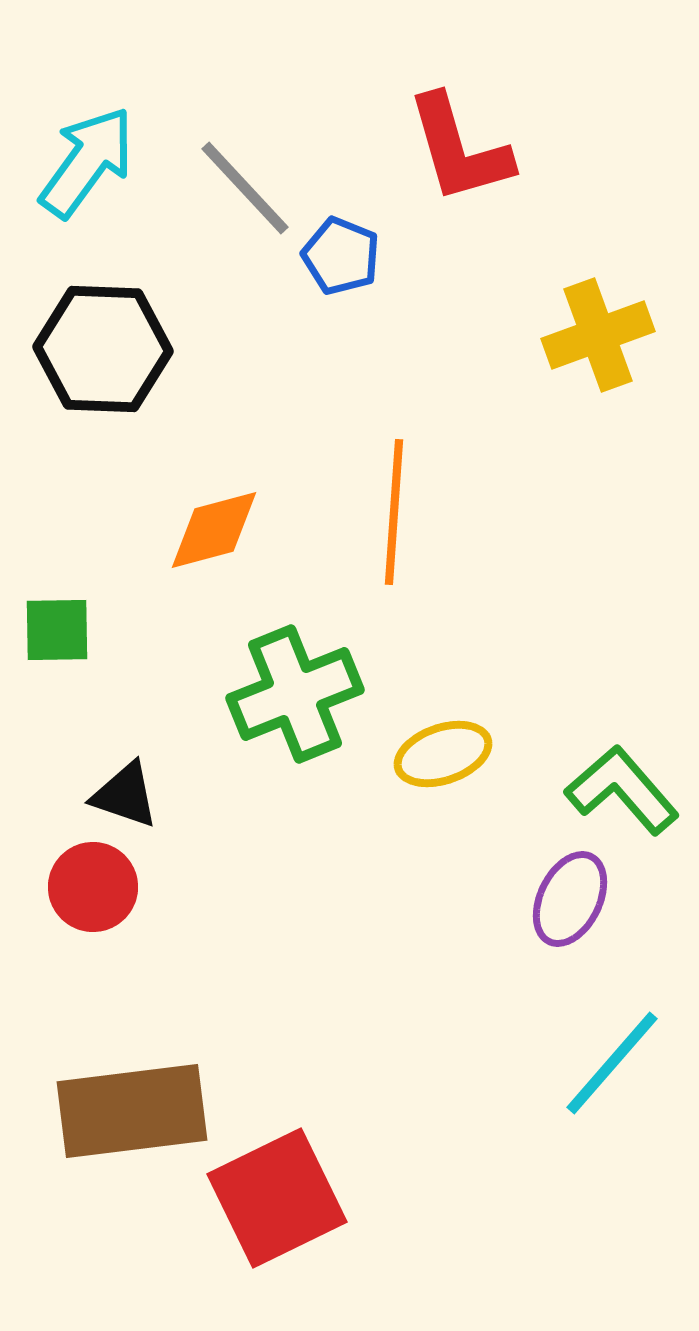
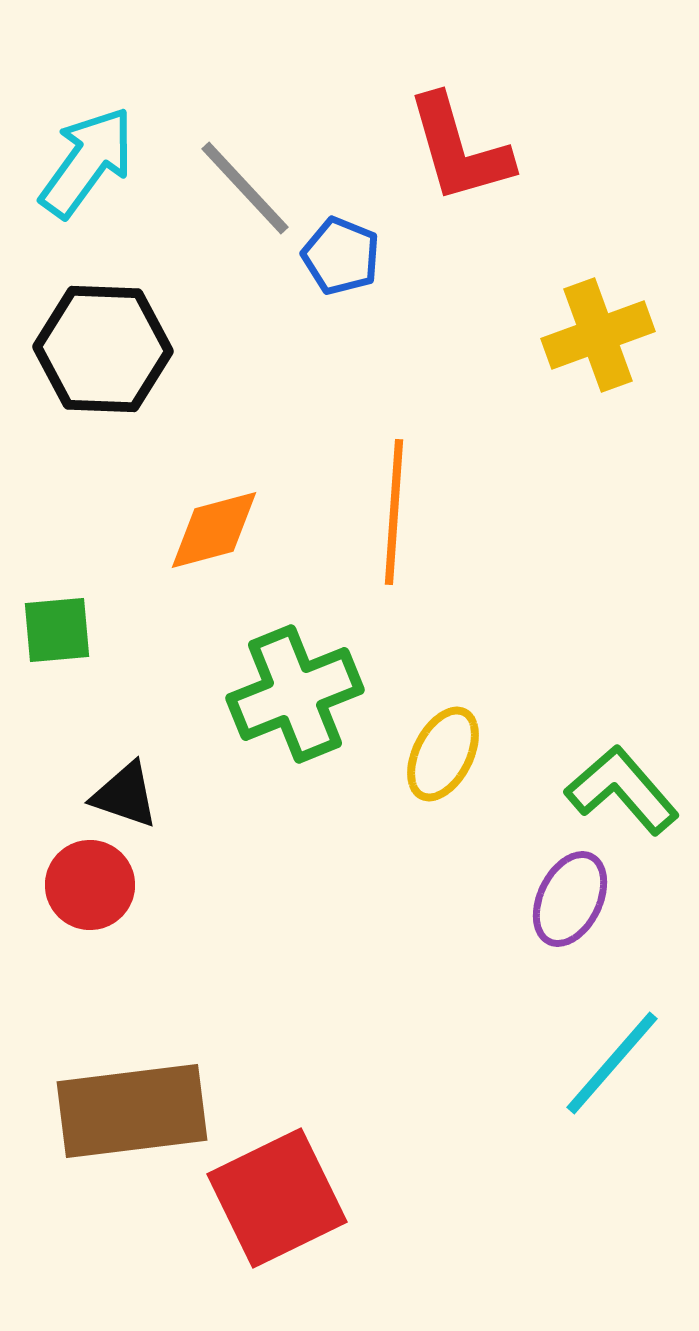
green square: rotated 4 degrees counterclockwise
yellow ellipse: rotated 44 degrees counterclockwise
red circle: moved 3 px left, 2 px up
